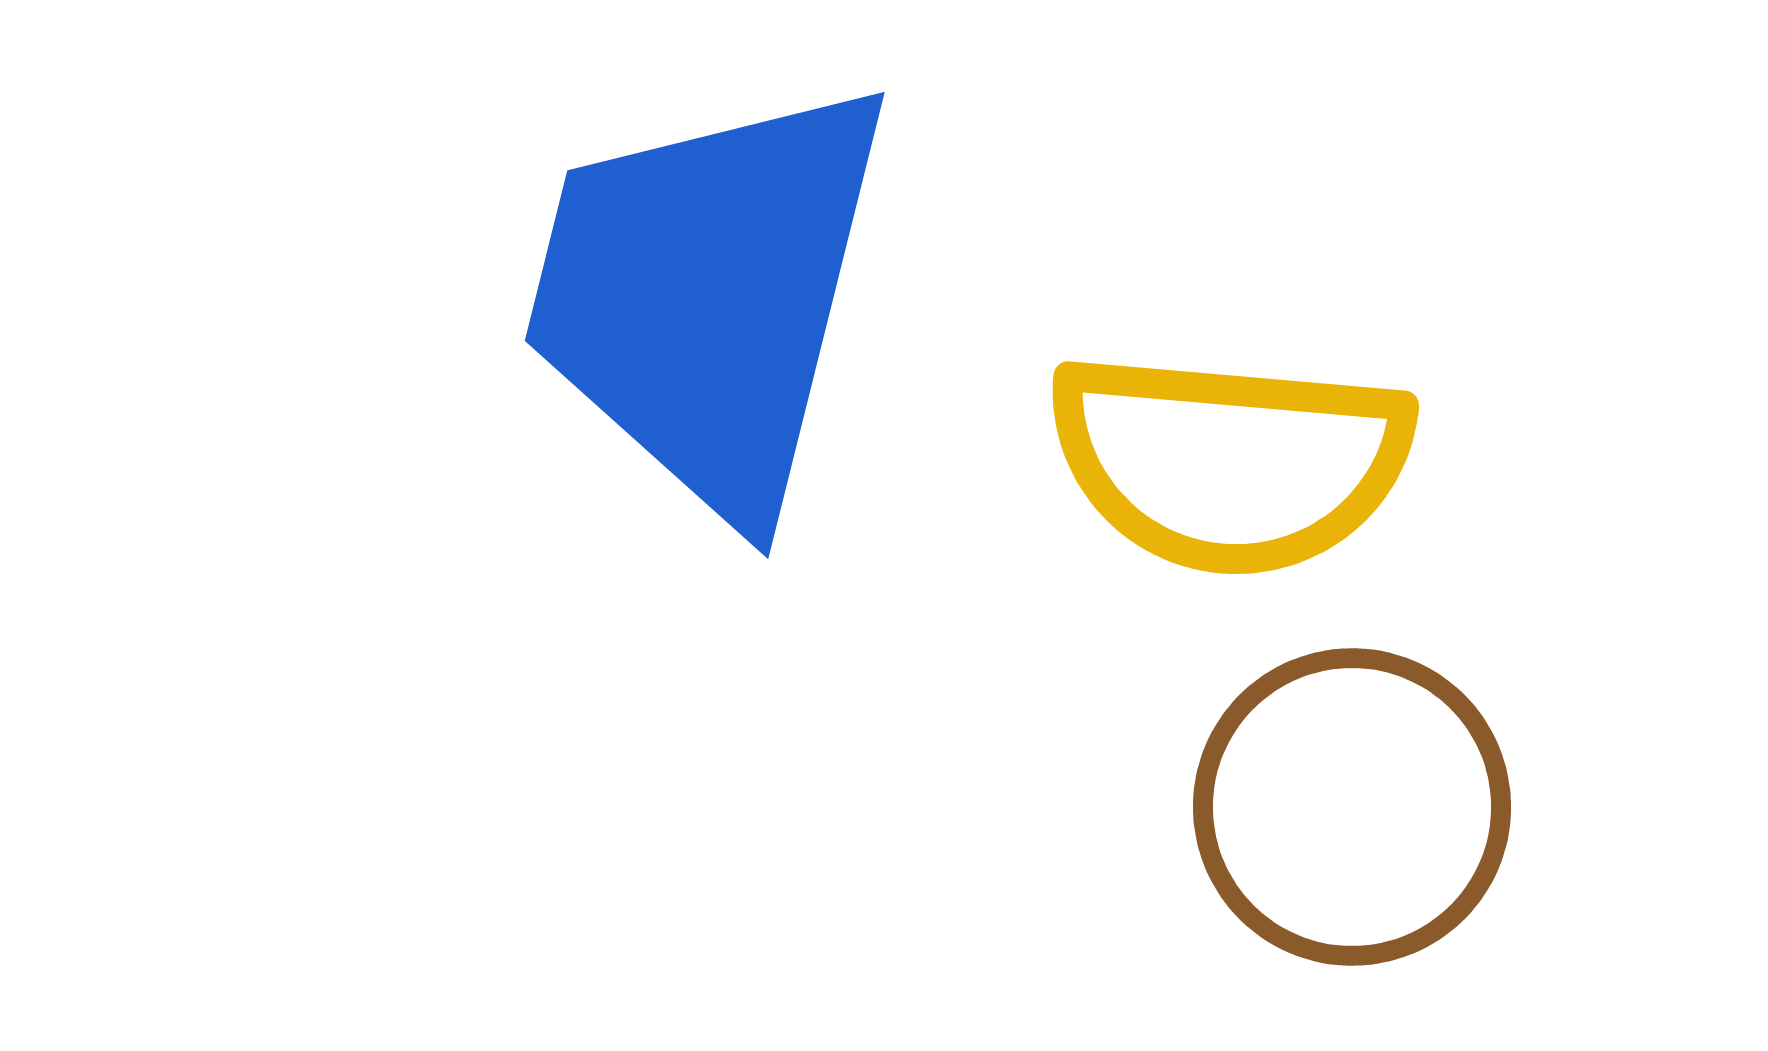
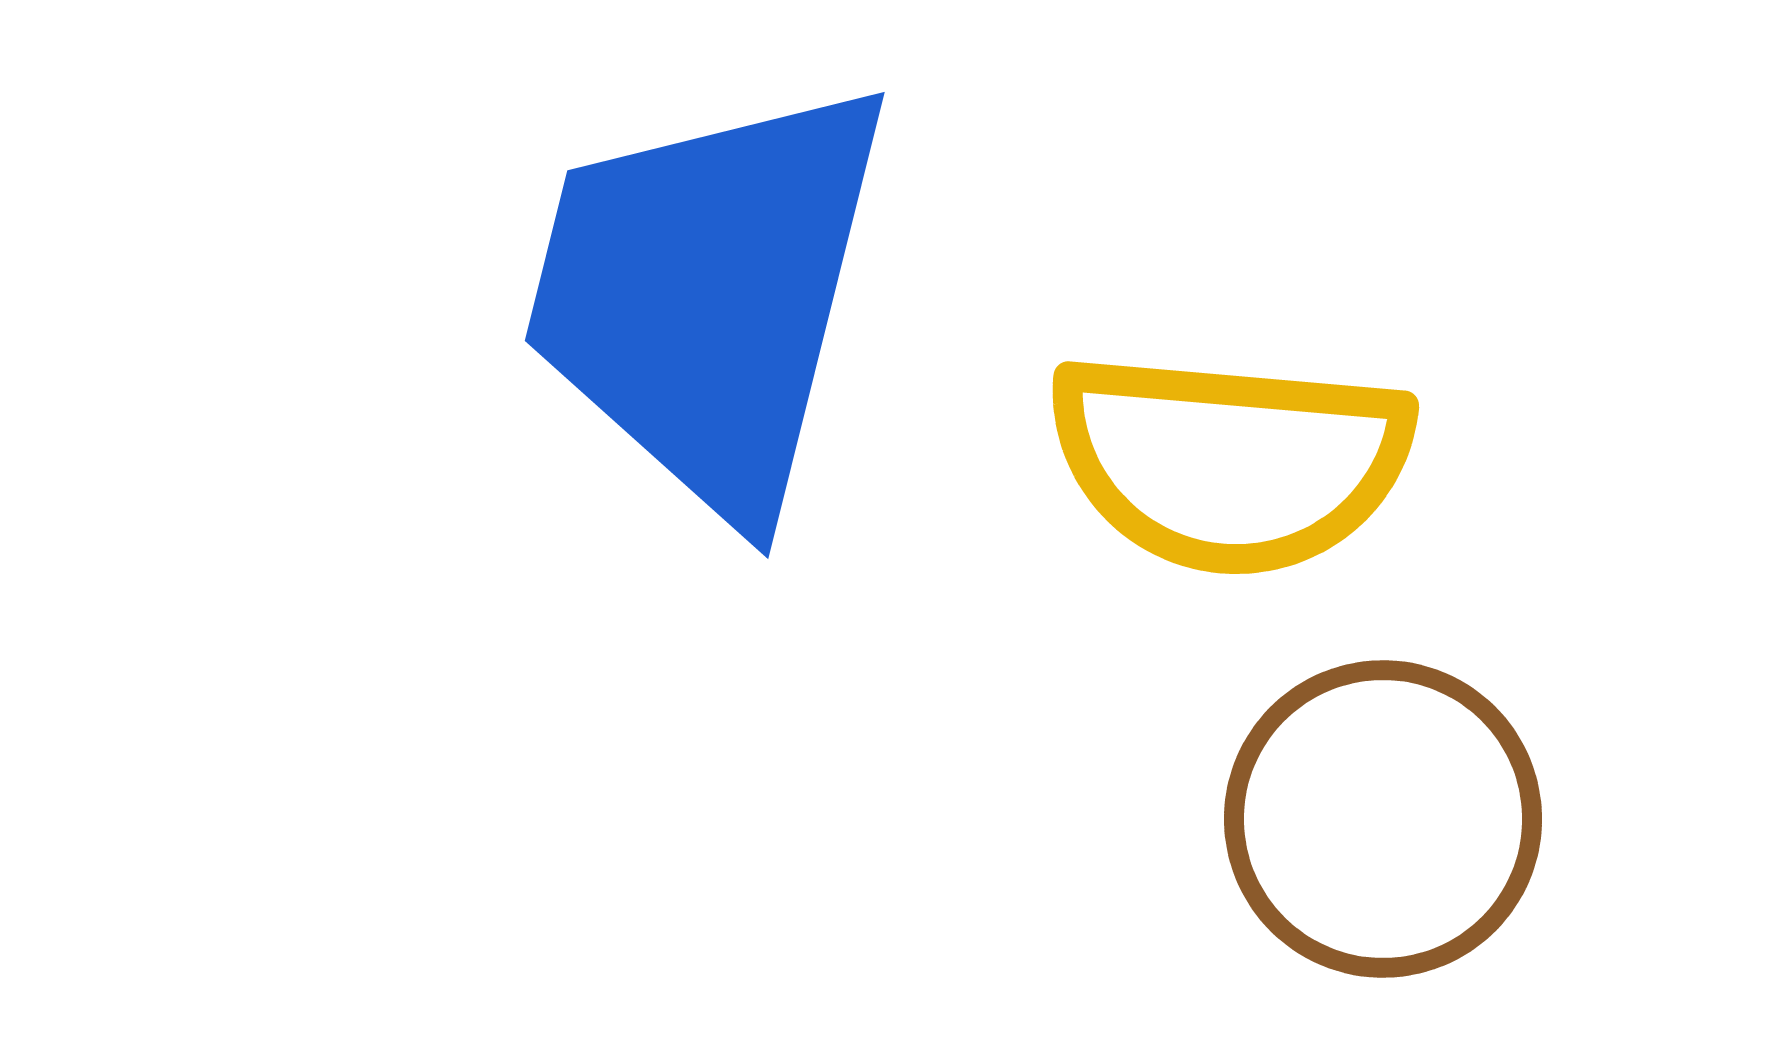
brown circle: moved 31 px right, 12 px down
